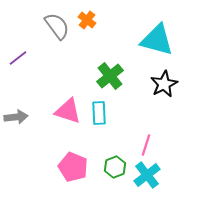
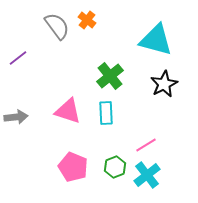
cyan triangle: moved 1 px left
cyan rectangle: moved 7 px right
pink line: rotated 40 degrees clockwise
